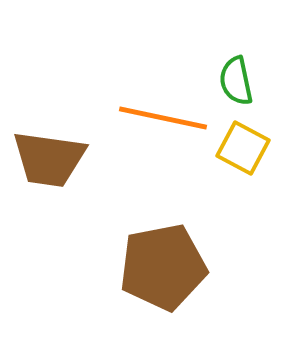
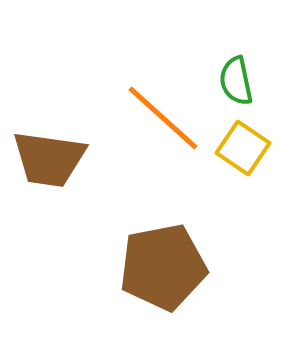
orange line: rotated 30 degrees clockwise
yellow square: rotated 6 degrees clockwise
